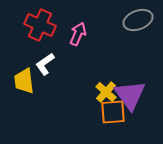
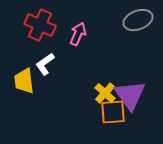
yellow cross: moved 1 px left, 1 px down
